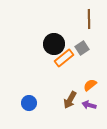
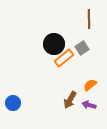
blue circle: moved 16 px left
